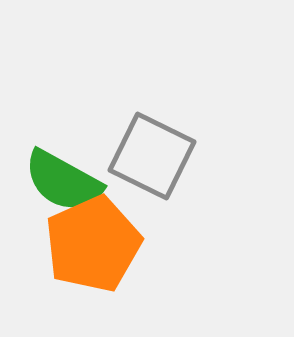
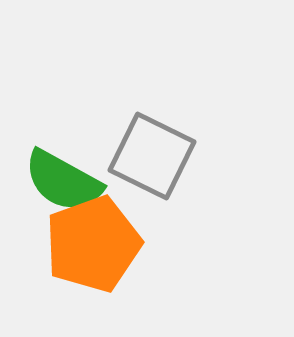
orange pentagon: rotated 4 degrees clockwise
